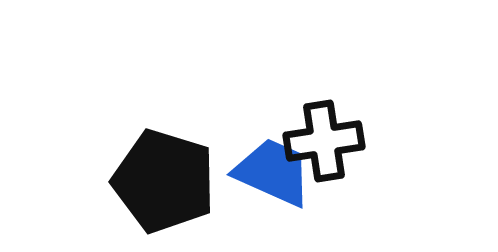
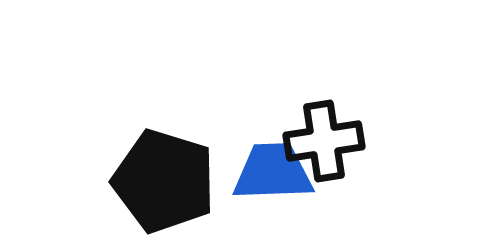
blue trapezoid: rotated 26 degrees counterclockwise
